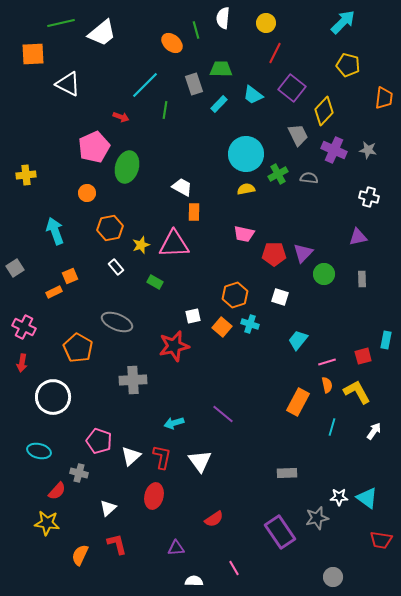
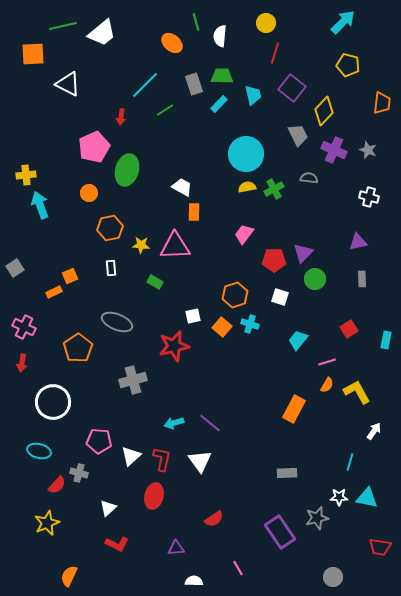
white semicircle at (223, 18): moved 3 px left, 18 px down
green line at (61, 23): moved 2 px right, 3 px down
green line at (196, 30): moved 8 px up
red line at (275, 53): rotated 10 degrees counterclockwise
green trapezoid at (221, 69): moved 1 px right, 7 px down
cyan trapezoid at (253, 95): rotated 140 degrees counterclockwise
orange trapezoid at (384, 98): moved 2 px left, 5 px down
green line at (165, 110): rotated 48 degrees clockwise
red arrow at (121, 117): rotated 77 degrees clockwise
gray star at (368, 150): rotated 12 degrees clockwise
green ellipse at (127, 167): moved 3 px down
green cross at (278, 174): moved 4 px left, 15 px down
yellow semicircle at (246, 189): moved 1 px right, 2 px up
orange circle at (87, 193): moved 2 px right
cyan arrow at (55, 231): moved 15 px left, 26 px up
pink trapezoid at (244, 234): rotated 115 degrees clockwise
purple triangle at (358, 237): moved 5 px down
pink triangle at (174, 244): moved 1 px right, 2 px down
yellow star at (141, 245): rotated 24 degrees clockwise
red pentagon at (274, 254): moved 6 px down
white rectangle at (116, 267): moved 5 px left, 1 px down; rotated 35 degrees clockwise
green circle at (324, 274): moved 9 px left, 5 px down
orange pentagon at (78, 348): rotated 8 degrees clockwise
red square at (363, 356): moved 14 px left, 27 px up; rotated 18 degrees counterclockwise
gray cross at (133, 380): rotated 12 degrees counterclockwise
orange semicircle at (327, 385): rotated 42 degrees clockwise
white circle at (53, 397): moved 5 px down
orange rectangle at (298, 402): moved 4 px left, 7 px down
purple line at (223, 414): moved 13 px left, 9 px down
cyan line at (332, 427): moved 18 px right, 35 px down
pink pentagon at (99, 441): rotated 15 degrees counterclockwise
red L-shape at (162, 457): moved 2 px down
red semicircle at (57, 491): moved 6 px up
cyan triangle at (367, 498): rotated 25 degrees counterclockwise
yellow star at (47, 523): rotated 30 degrees counterclockwise
red trapezoid at (381, 540): moved 1 px left, 7 px down
red L-shape at (117, 544): rotated 130 degrees clockwise
orange semicircle at (80, 555): moved 11 px left, 21 px down
pink line at (234, 568): moved 4 px right
